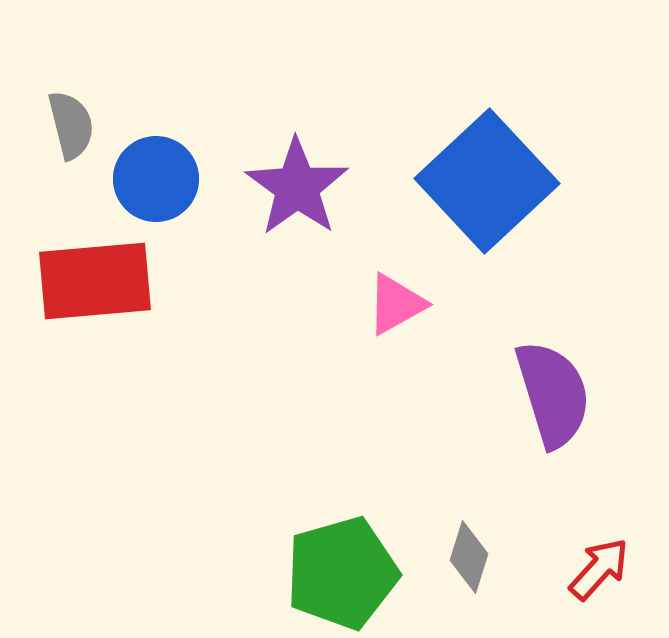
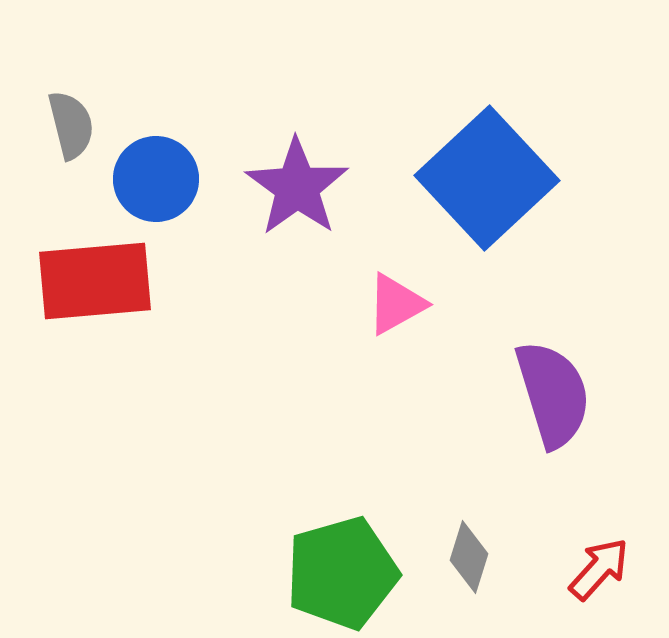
blue square: moved 3 px up
